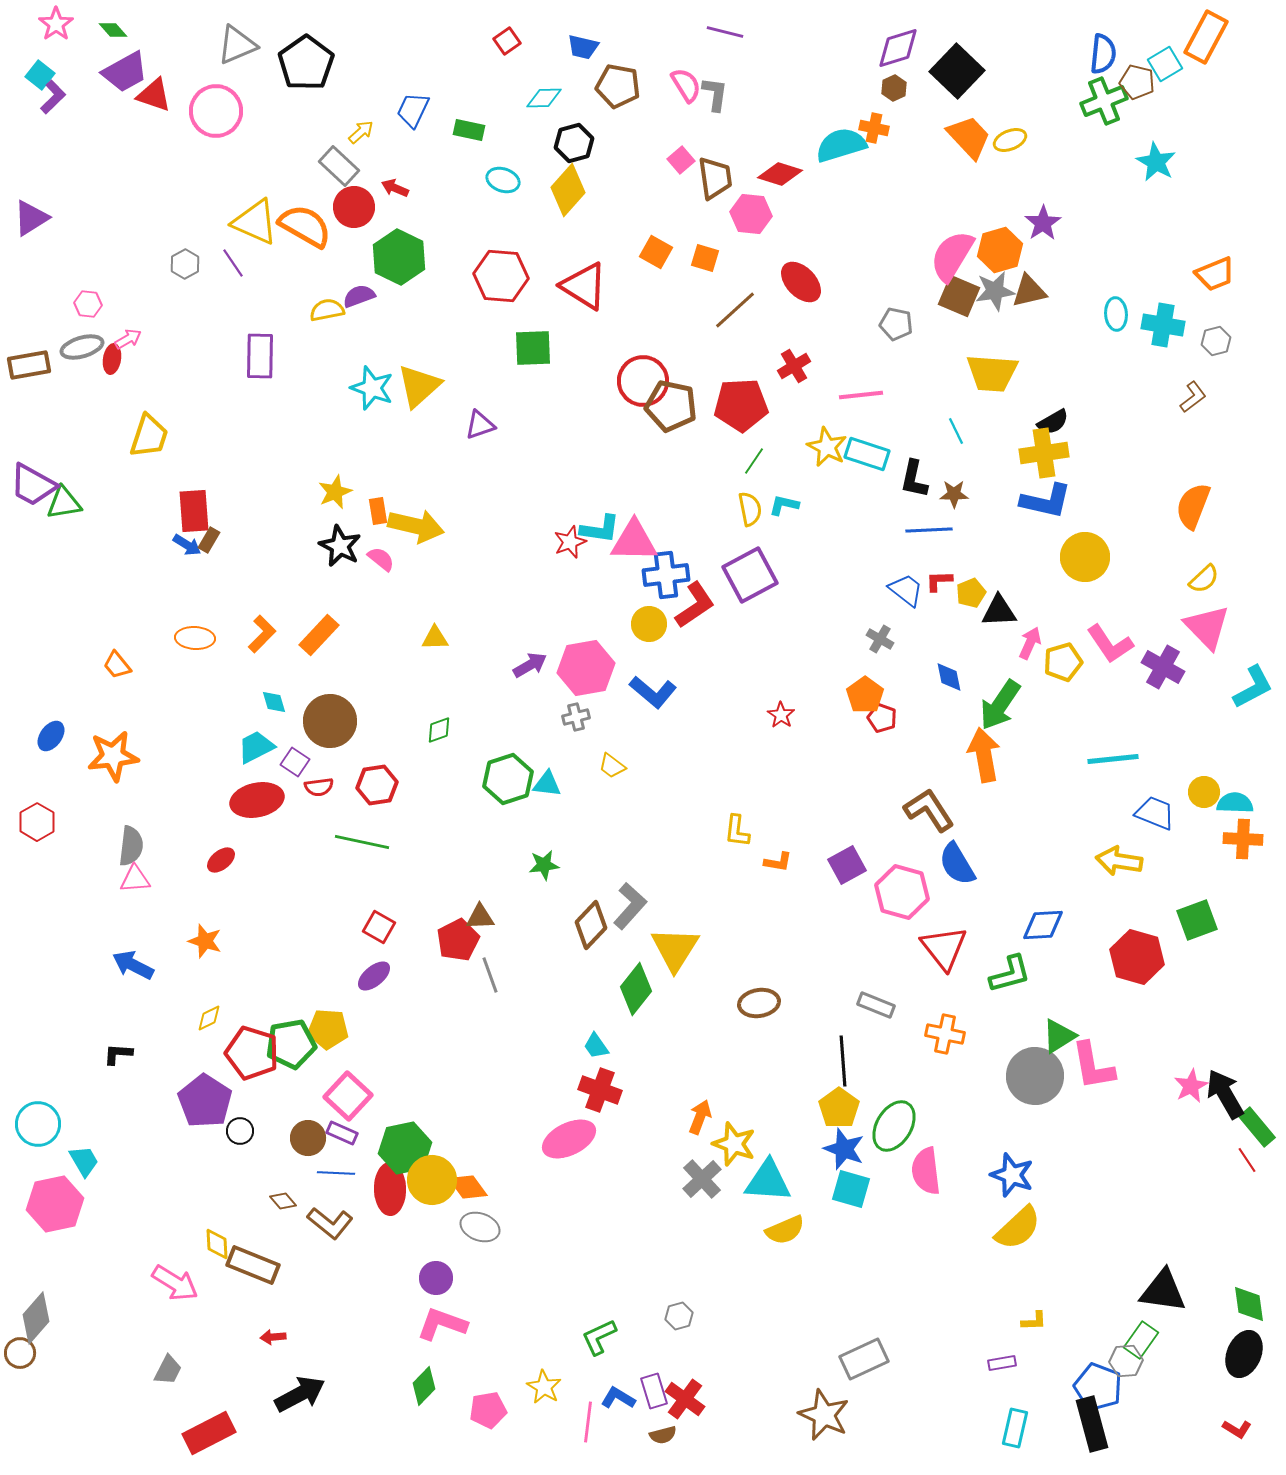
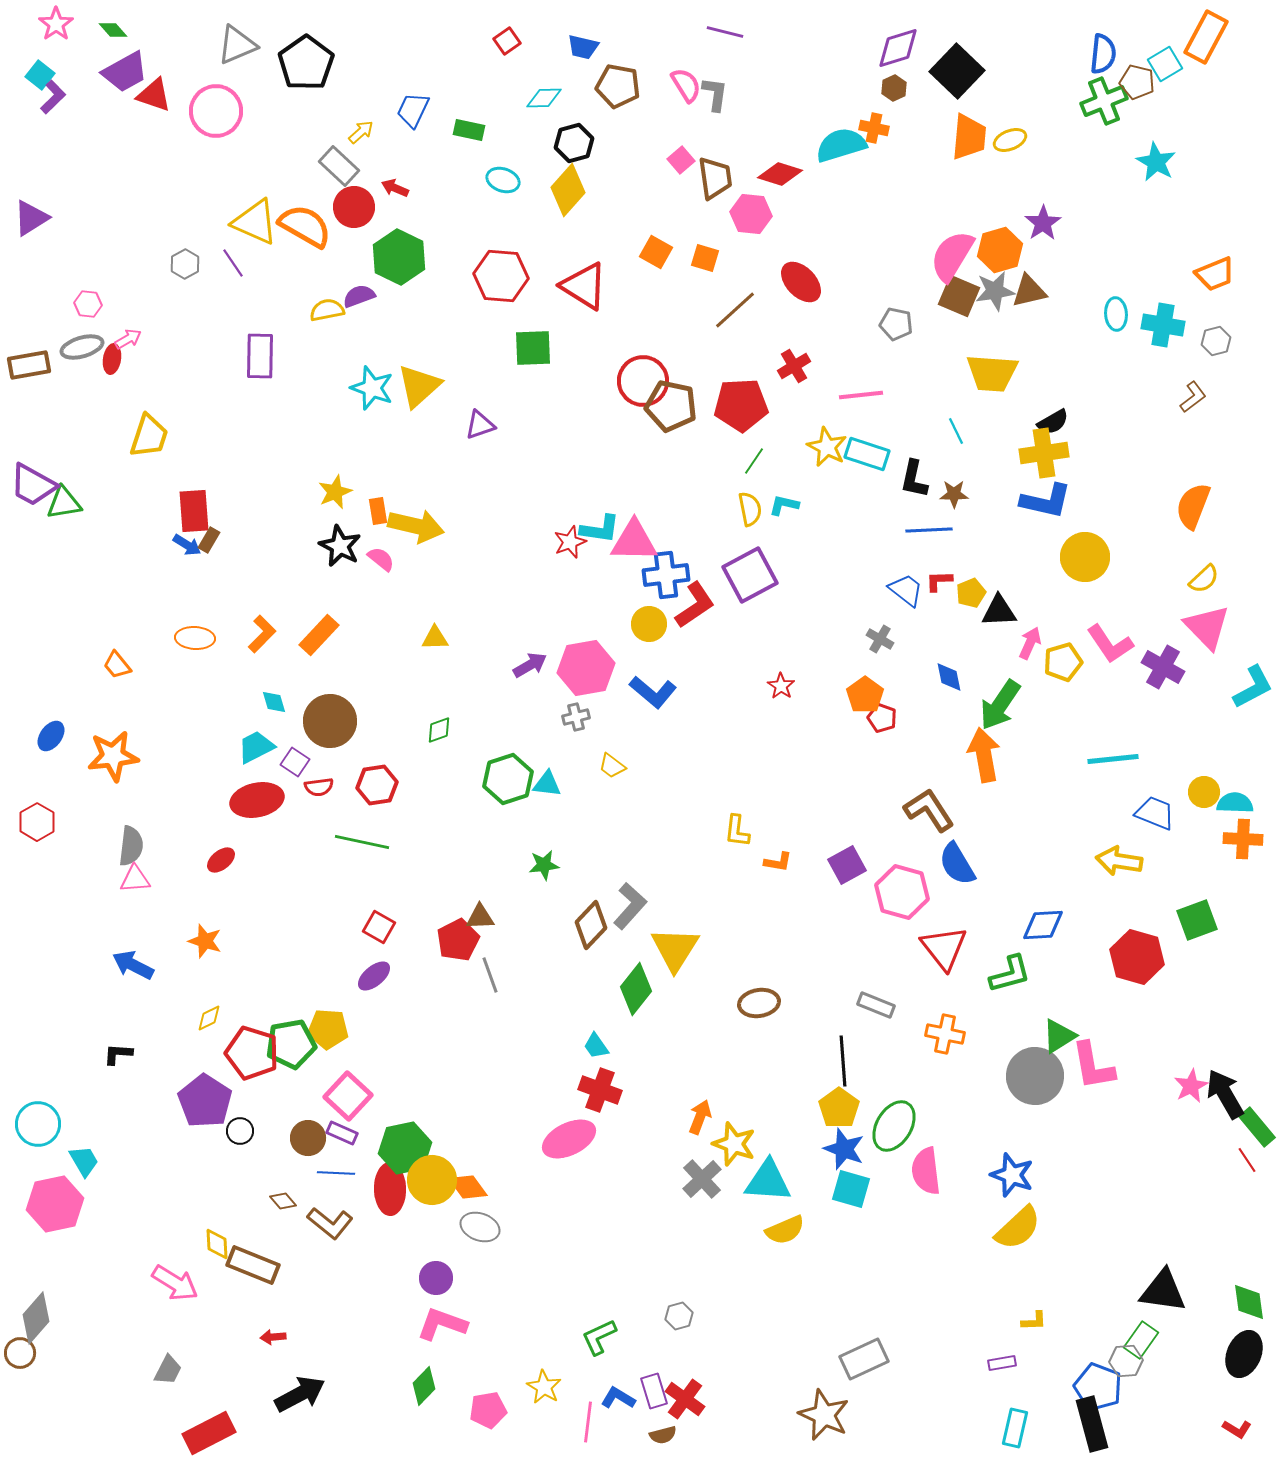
orange trapezoid at (969, 137): rotated 48 degrees clockwise
red star at (781, 715): moved 29 px up
green diamond at (1249, 1304): moved 2 px up
